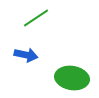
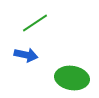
green line: moved 1 px left, 5 px down
